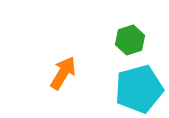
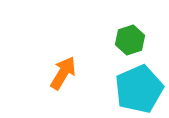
cyan pentagon: rotated 9 degrees counterclockwise
